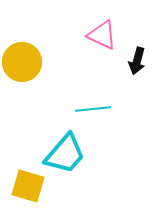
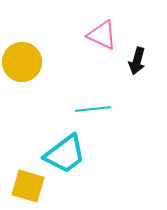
cyan trapezoid: rotated 12 degrees clockwise
